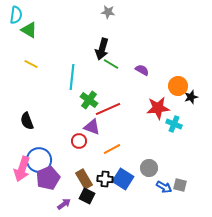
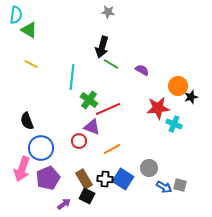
black arrow: moved 2 px up
blue circle: moved 2 px right, 12 px up
